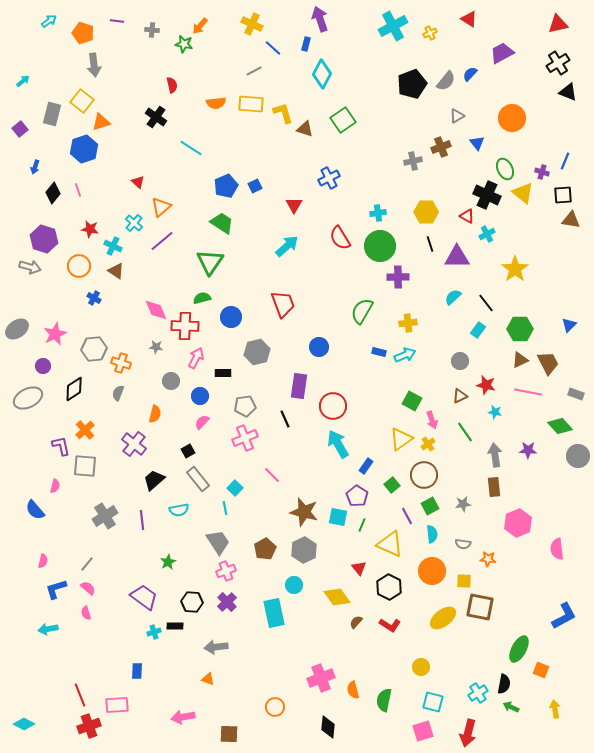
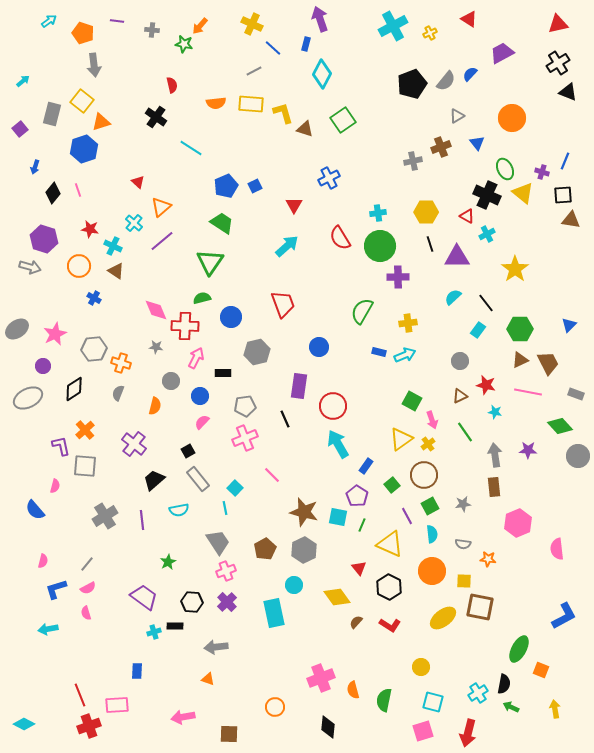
orange semicircle at (155, 414): moved 8 px up
pink semicircle at (88, 588): rotated 112 degrees clockwise
